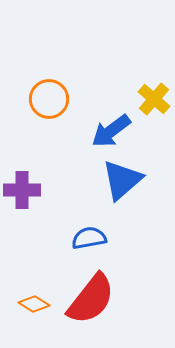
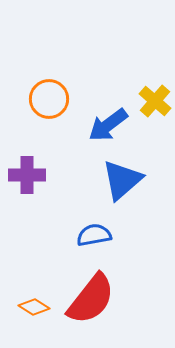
yellow cross: moved 1 px right, 2 px down
blue arrow: moved 3 px left, 6 px up
purple cross: moved 5 px right, 15 px up
blue semicircle: moved 5 px right, 3 px up
orange diamond: moved 3 px down
